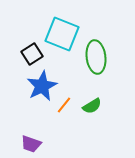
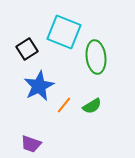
cyan square: moved 2 px right, 2 px up
black square: moved 5 px left, 5 px up
blue star: moved 3 px left
